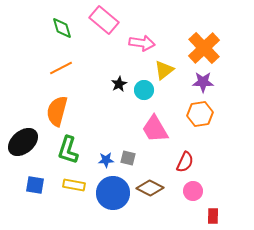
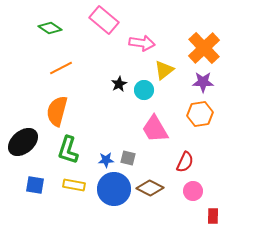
green diamond: moved 12 px left; rotated 40 degrees counterclockwise
blue circle: moved 1 px right, 4 px up
